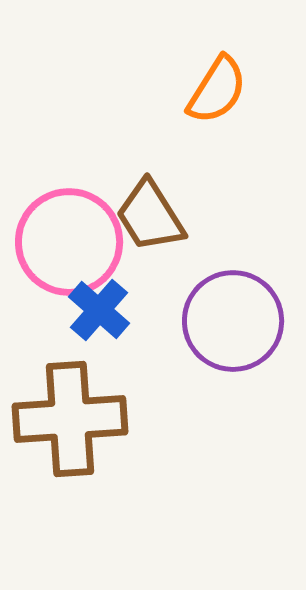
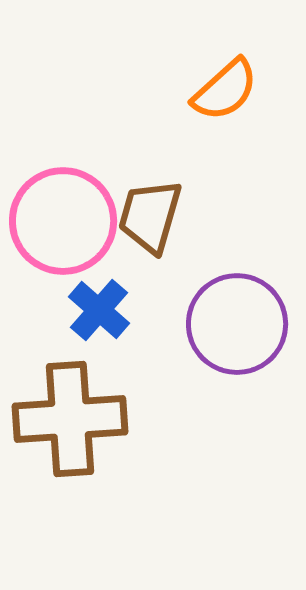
orange semicircle: moved 8 px right; rotated 16 degrees clockwise
brown trapezoid: rotated 48 degrees clockwise
pink circle: moved 6 px left, 21 px up
purple circle: moved 4 px right, 3 px down
